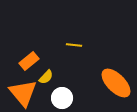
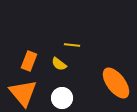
yellow line: moved 2 px left
orange rectangle: rotated 30 degrees counterclockwise
yellow semicircle: moved 13 px right, 13 px up; rotated 84 degrees clockwise
orange ellipse: rotated 8 degrees clockwise
